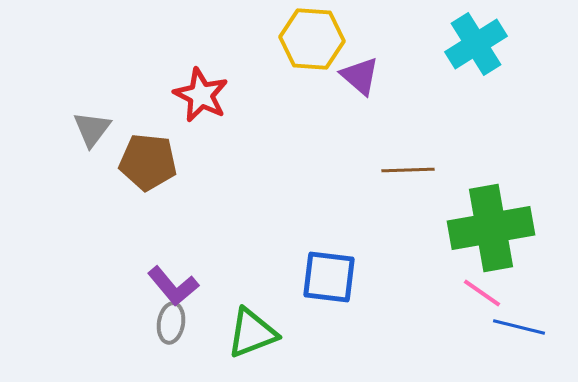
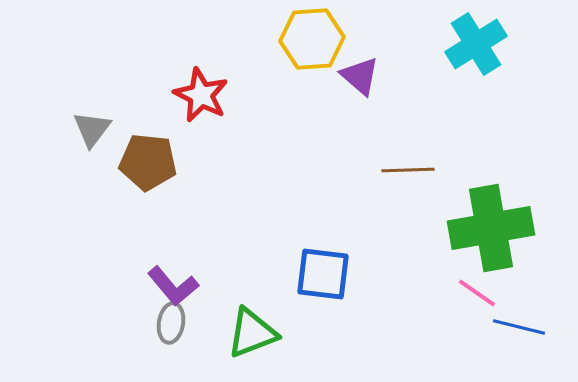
yellow hexagon: rotated 8 degrees counterclockwise
blue square: moved 6 px left, 3 px up
pink line: moved 5 px left
